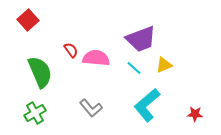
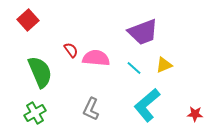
purple trapezoid: moved 2 px right, 7 px up
gray L-shape: moved 1 px down; rotated 65 degrees clockwise
